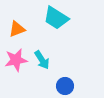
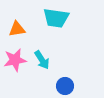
cyan trapezoid: rotated 24 degrees counterclockwise
orange triangle: rotated 12 degrees clockwise
pink star: moved 1 px left
